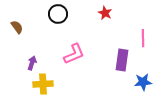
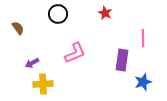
brown semicircle: moved 1 px right, 1 px down
pink L-shape: moved 1 px right, 1 px up
purple arrow: rotated 136 degrees counterclockwise
blue star: rotated 12 degrees counterclockwise
